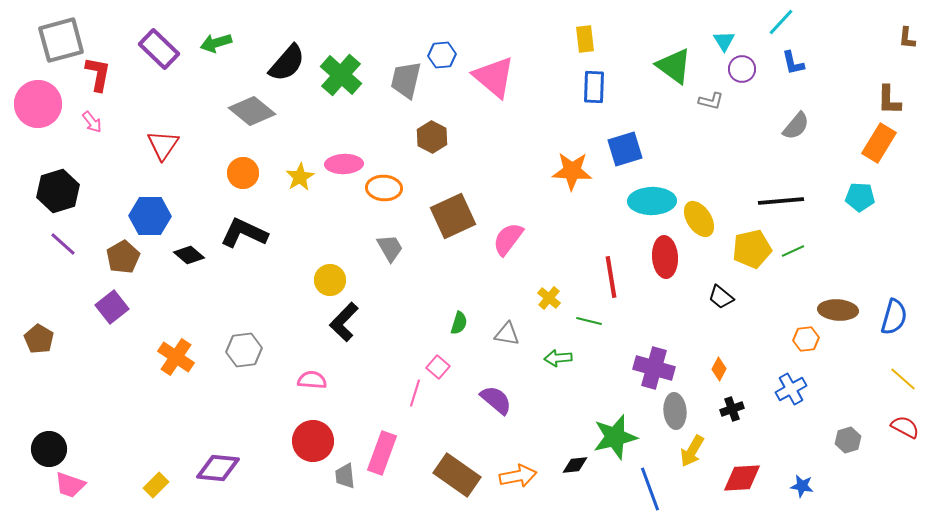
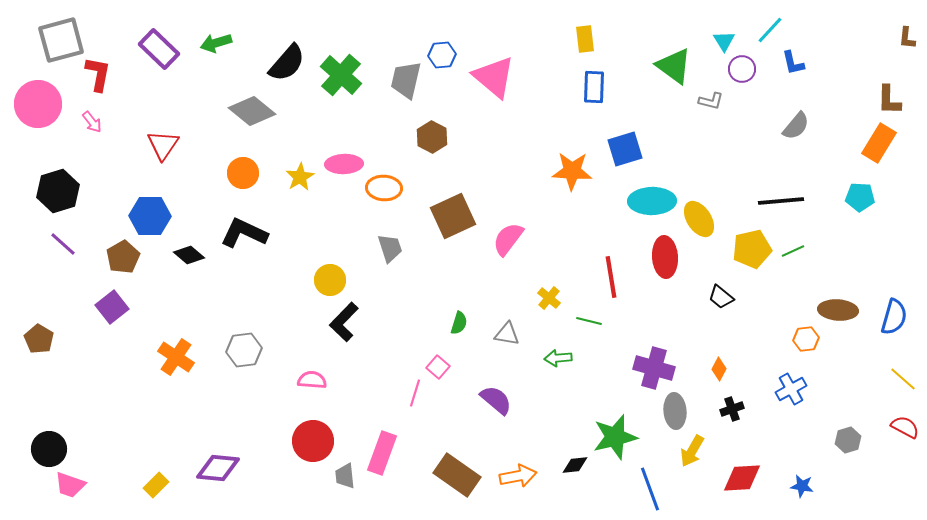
cyan line at (781, 22): moved 11 px left, 8 px down
gray trapezoid at (390, 248): rotated 12 degrees clockwise
